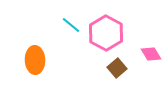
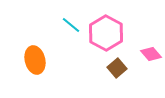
pink diamond: rotated 10 degrees counterclockwise
orange ellipse: rotated 12 degrees counterclockwise
